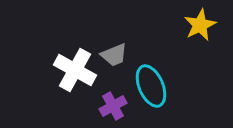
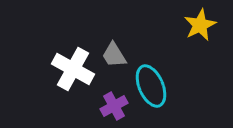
gray trapezoid: rotated 80 degrees clockwise
white cross: moved 2 px left, 1 px up
purple cross: moved 1 px right
